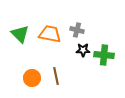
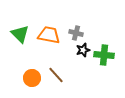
gray cross: moved 1 px left, 3 px down
orange trapezoid: moved 1 px left, 1 px down
black star: rotated 16 degrees counterclockwise
brown line: moved 1 px up; rotated 30 degrees counterclockwise
